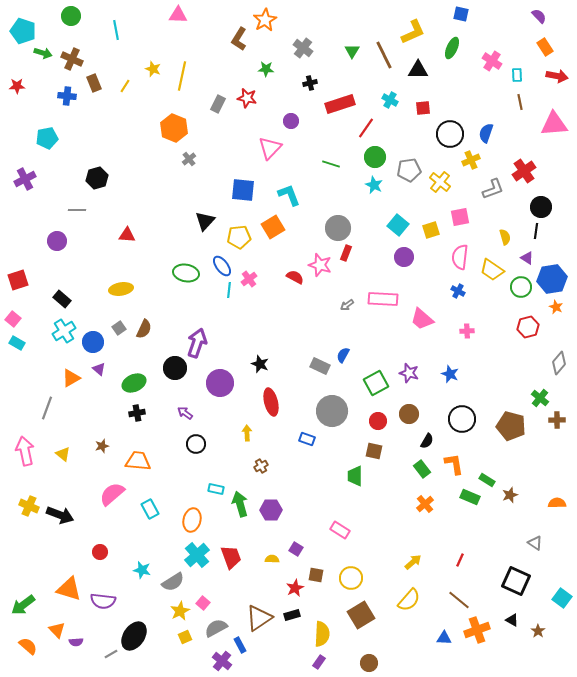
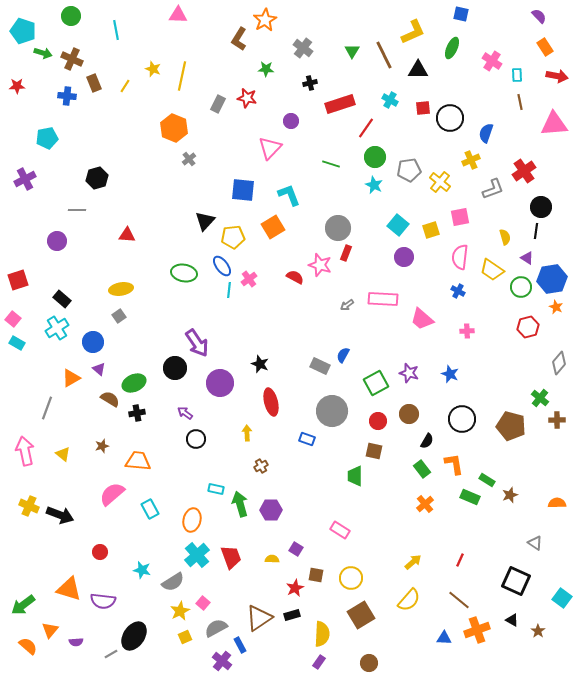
black circle at (450, 134): moved 16 px up
yellow pentagon at (239, 237): moved 6 px left
green ellipse at (186, 273): moved 2 px left
gray square at (119, 328): moved 12 px up
brown semicircle at (144, 329): moved 34 px left, 70 px down; rotated 84 degrees counterclockwise
cyan cross at (64, 331): moved 7 px left, 3 px up
purple arrow at (197, 343): rotated 128 degrees clockwise
black circle at (196, 444): moved 5 px up
orange triangle at (57, 630): moved 7 px left; rotated 24 degrees clockwise
